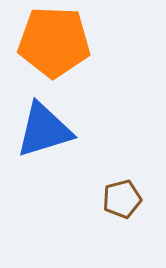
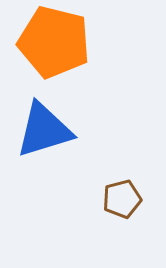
orange pentagon: rotated 12 degrees clockwise
